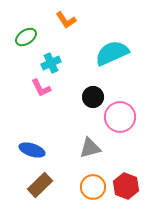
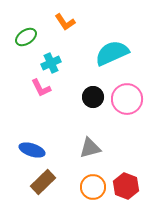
orange L-shape: moved 1 px left, 2 px down
pink circle: moved 7 px right, 18 px up
brown rectangle: moved 3 px right, 3 px up
